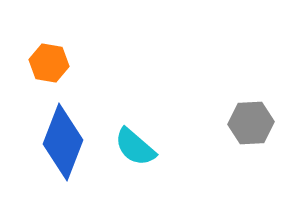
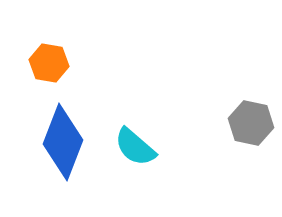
gray hexagon: rotated 15 degrees clockwise
